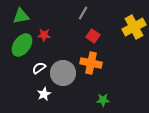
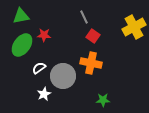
gray line: moved 1 px right, 4 px down; rotated 56 degrees counterclockwise
gray circle: moved 3 px down
